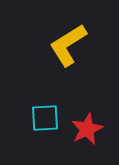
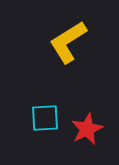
yellow L-shape: moved 3 px up
